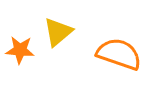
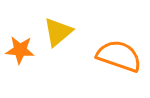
orange semicircle: moved 2 px down
